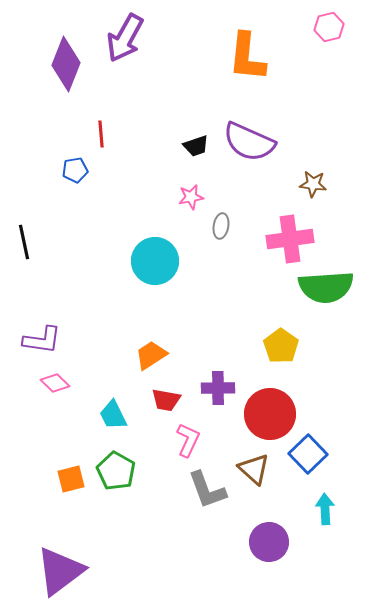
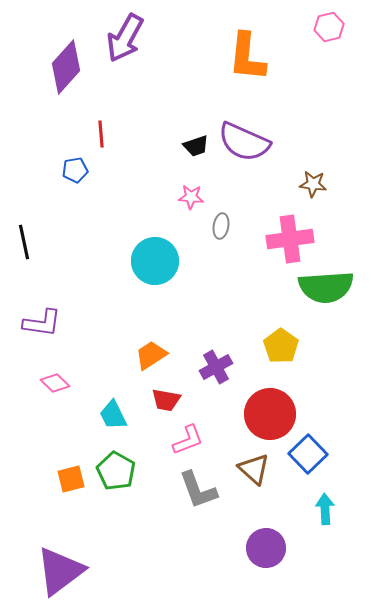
purple diamond: moved 3 px down; rotated 20 degrees clockwise
purple semicircle: moved 5 px left
pink star: rotated 15 degrees clockwise
purple L-shape: moved 17 px up
purple cross: moved 2 px left, 21 px up; rotated 28 degrees counterclockwise
pink L-shape: rotated 44 degrees clockwise
gray L-shape: moved 9 px left
purple circle: moved 3 px left, 6 px down
